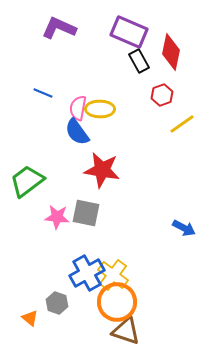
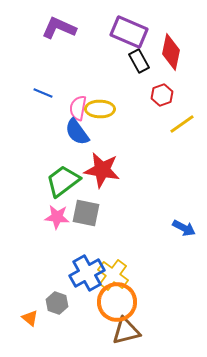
green trapezoid: moved 36 px right
brown triangle: rotated 32 degrees counterclockwise
